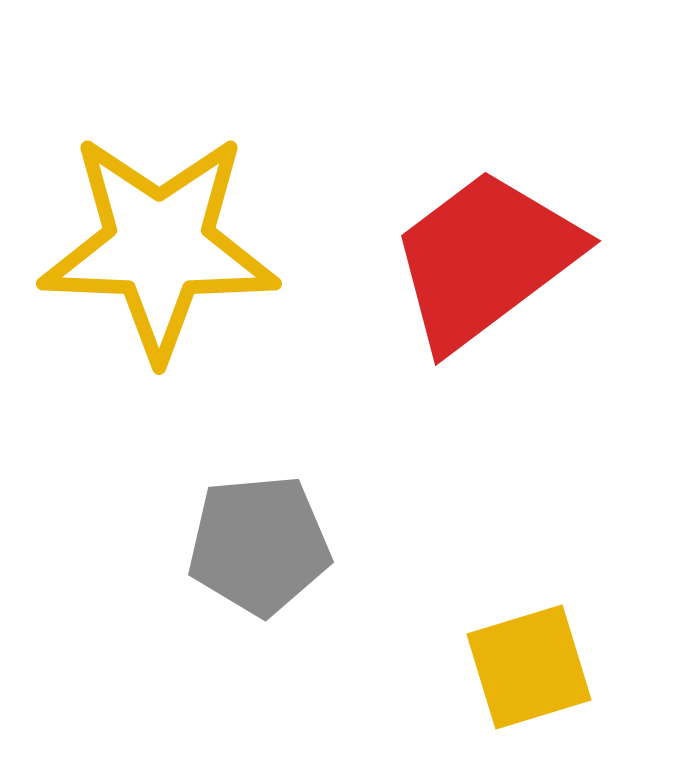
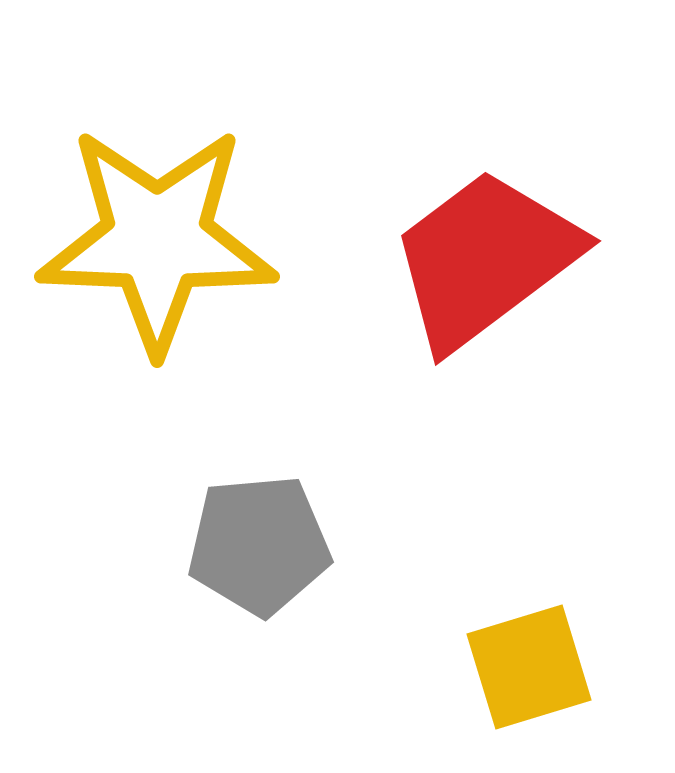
yellow star: moved 2 px left, 7 px up
